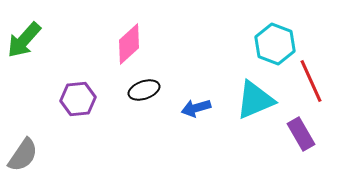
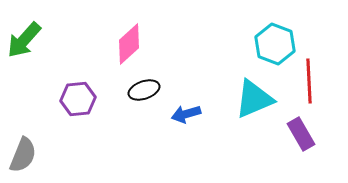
red line: moved 2 px left; rotated 21 degrees clockwise
cyan triangle: moved 1 px left, 1 px up
blue arrow: moved 10 px left, 6 px down
gray semicircle: rotated 12 degrees counterclockwise
